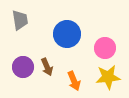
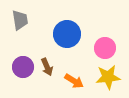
orange arrow: rotated 36 degrees counterclockwise
